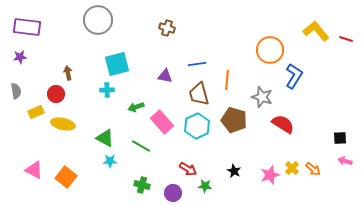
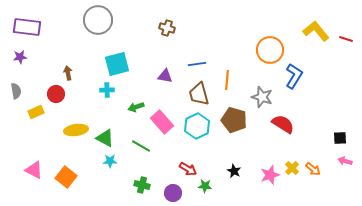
yellow ellipse: moved 13 px right, 6 px down; rotated 20 degrees counterclockwise
